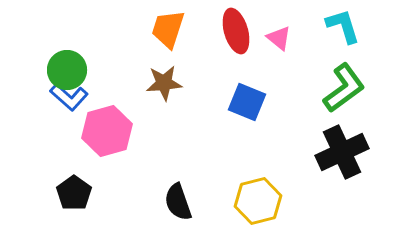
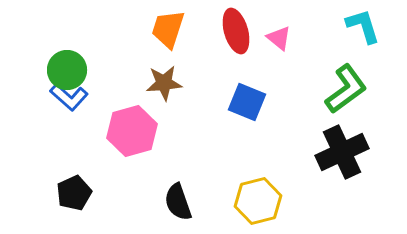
cyan L-shape: moved 20 px right
green L-shape: moved 2 px right, 1 px down
pink hexagon: moved 25 px right
black pentagon: rotated 12 degrees clockwise
